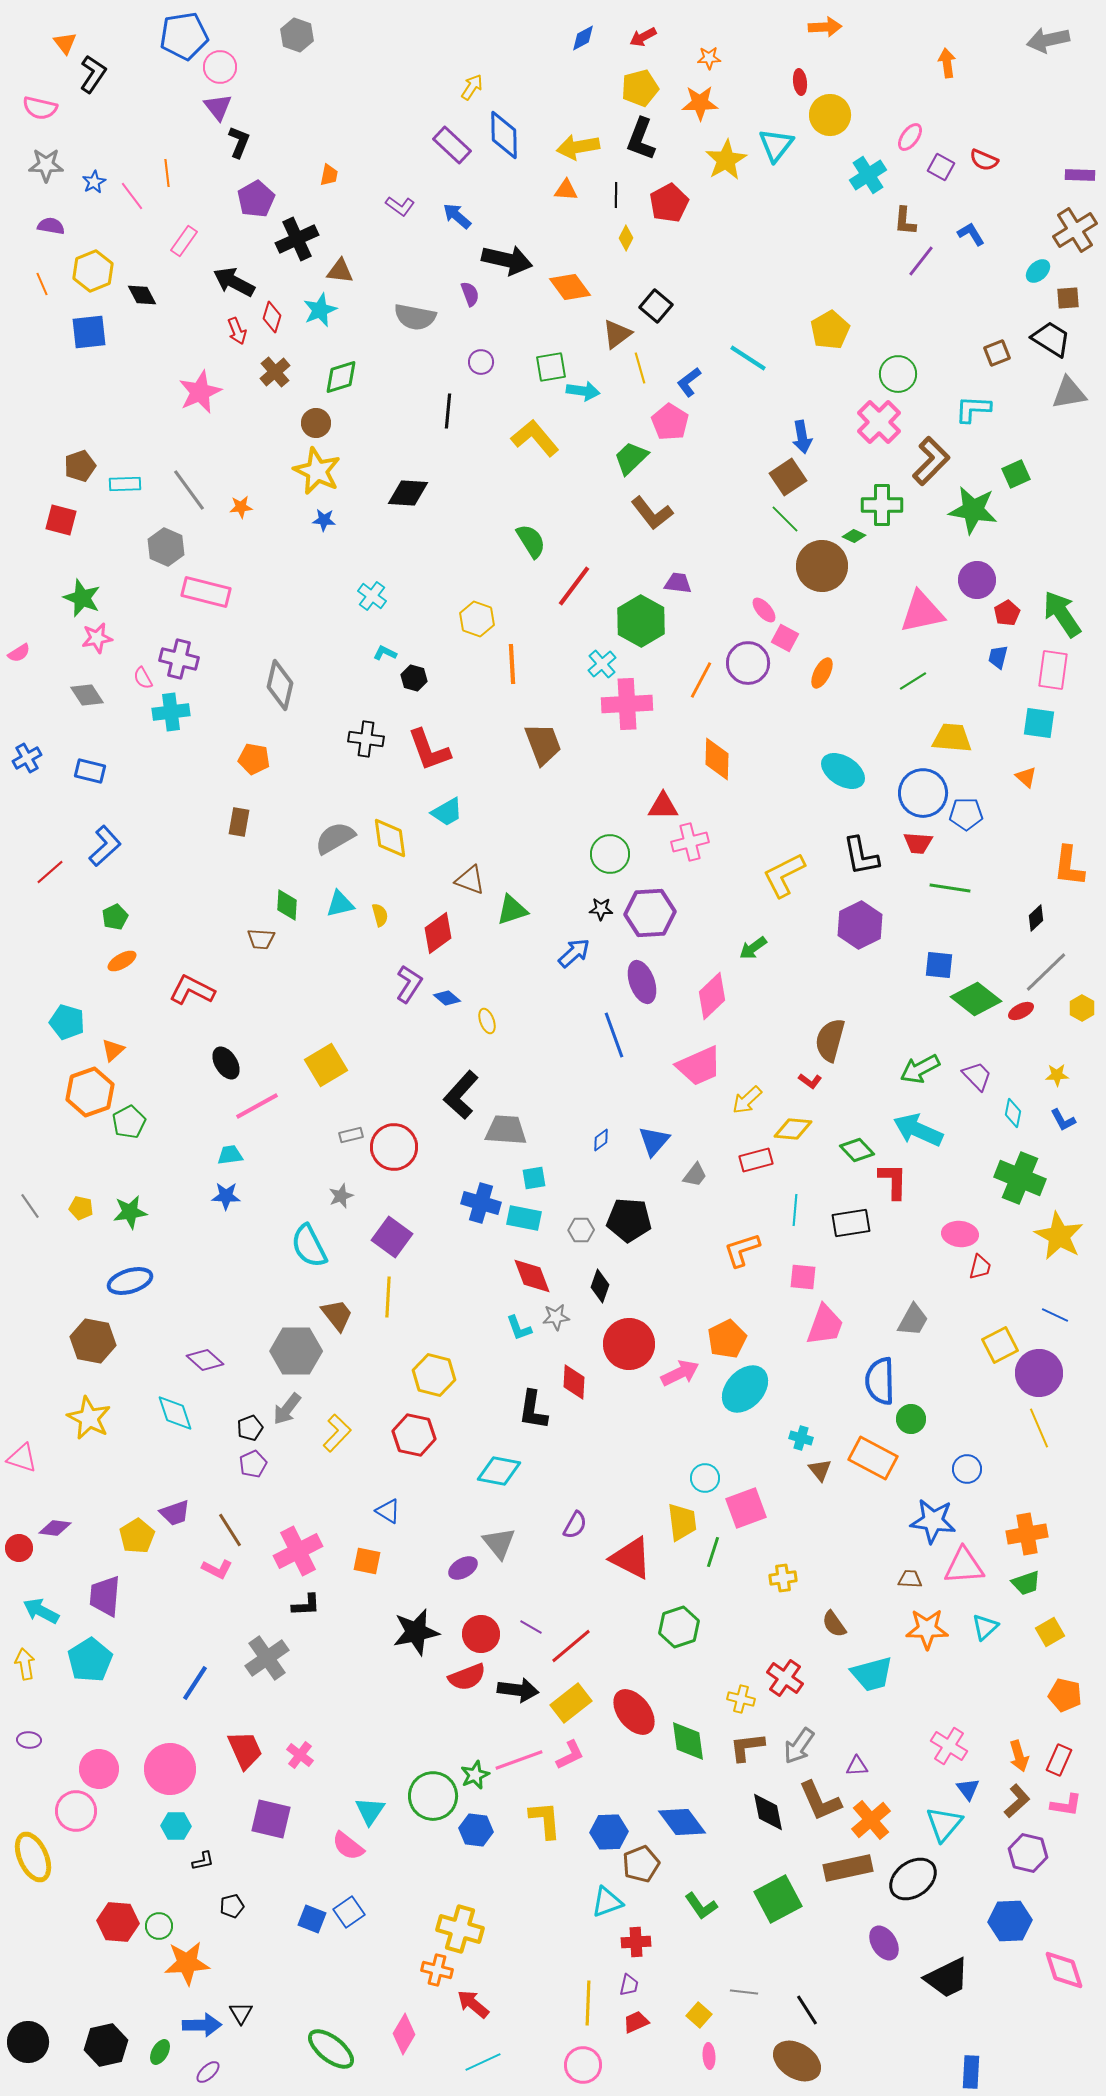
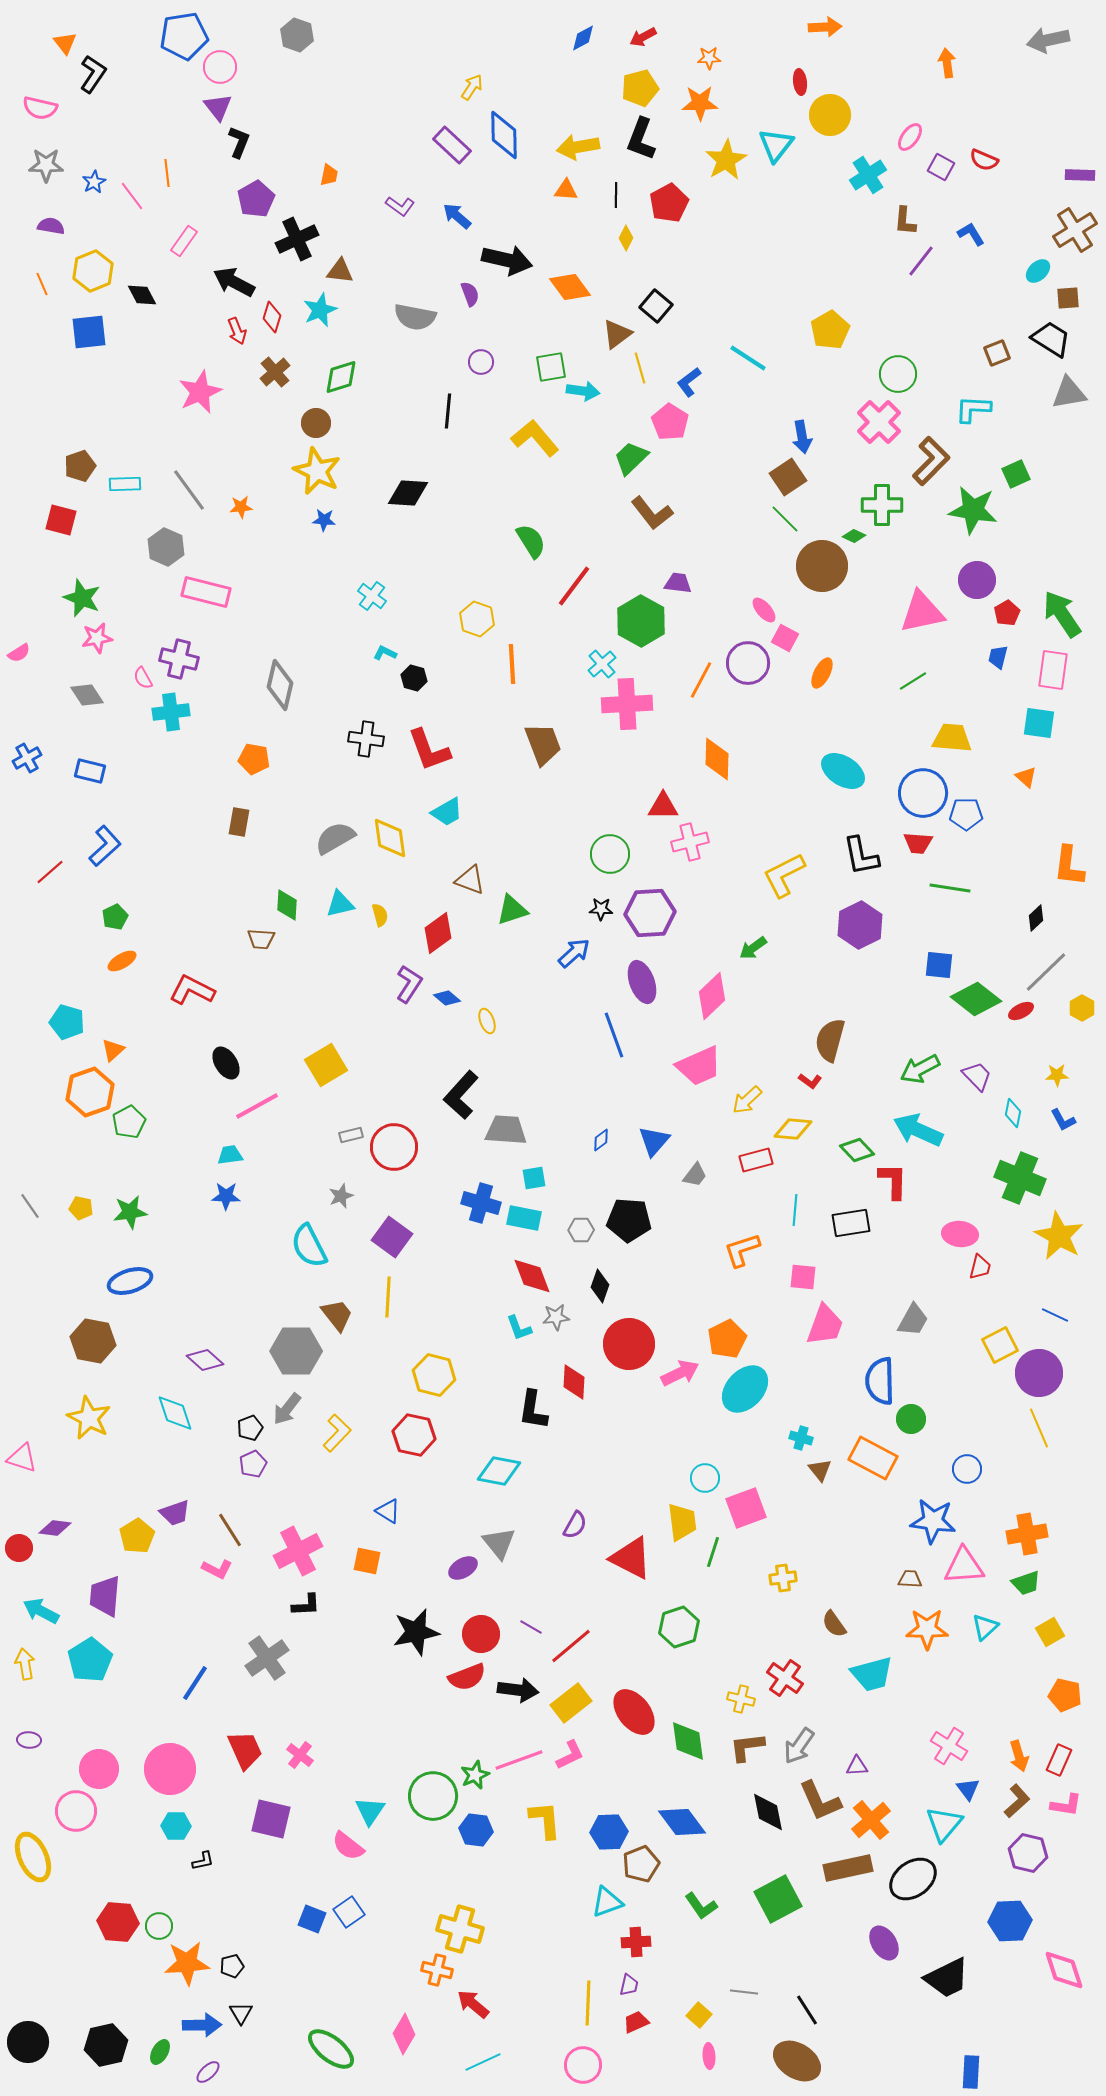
black pentagon at (232, 1906): moved 60 px down
